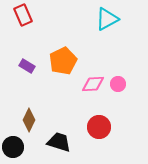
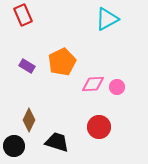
orange pentagon: moved 1 px left, 1 px down
pink circle: moved 1 px left, 3 px down
black trapezoid: moved 2 px left
black circle: moved 1 px right, 1 px up
